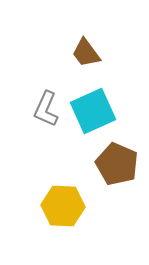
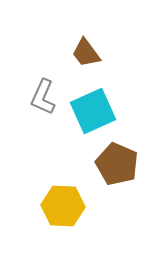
gray L-shape: moved 3 px left, 12 px up
